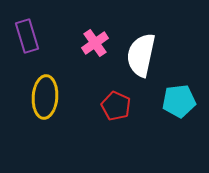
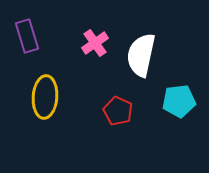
red pentagon: moved 2 px right, 5 px down
